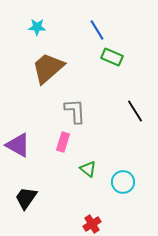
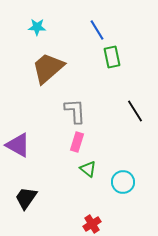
green rectangle: rotated 55 degrees clockwise
pink rectangle: moved 14 px right
